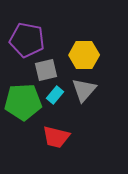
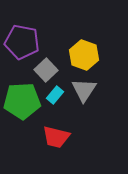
purple pentagon: moved 5 px left, 2 px down
yellow hexagon: rotated 20 degrees clockwise
gray square: rotated 30 degrees counterclockwise
gray triangle: rotated 8 degrees counterclockwise
green pentagon: moved 1 px left, 1 px up
